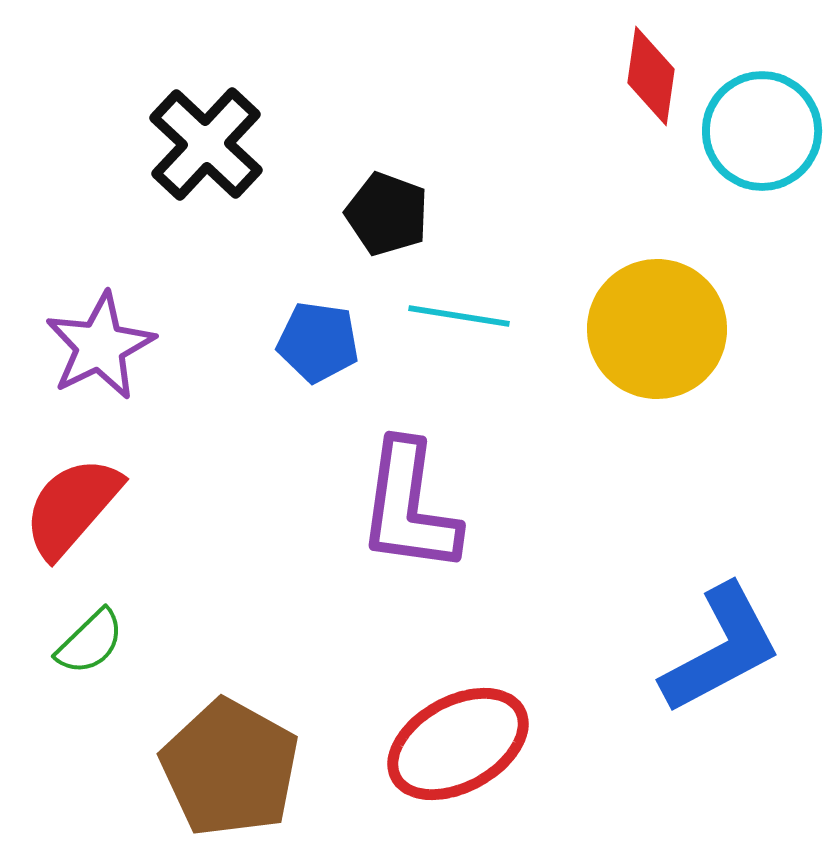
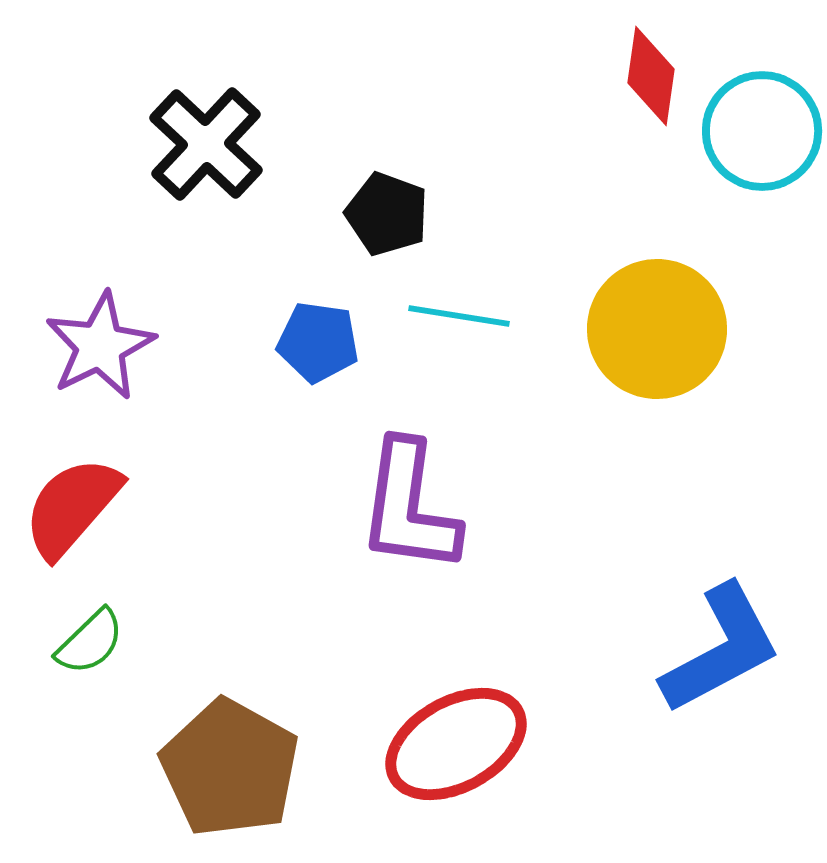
red ellipse: moved 2 px left
